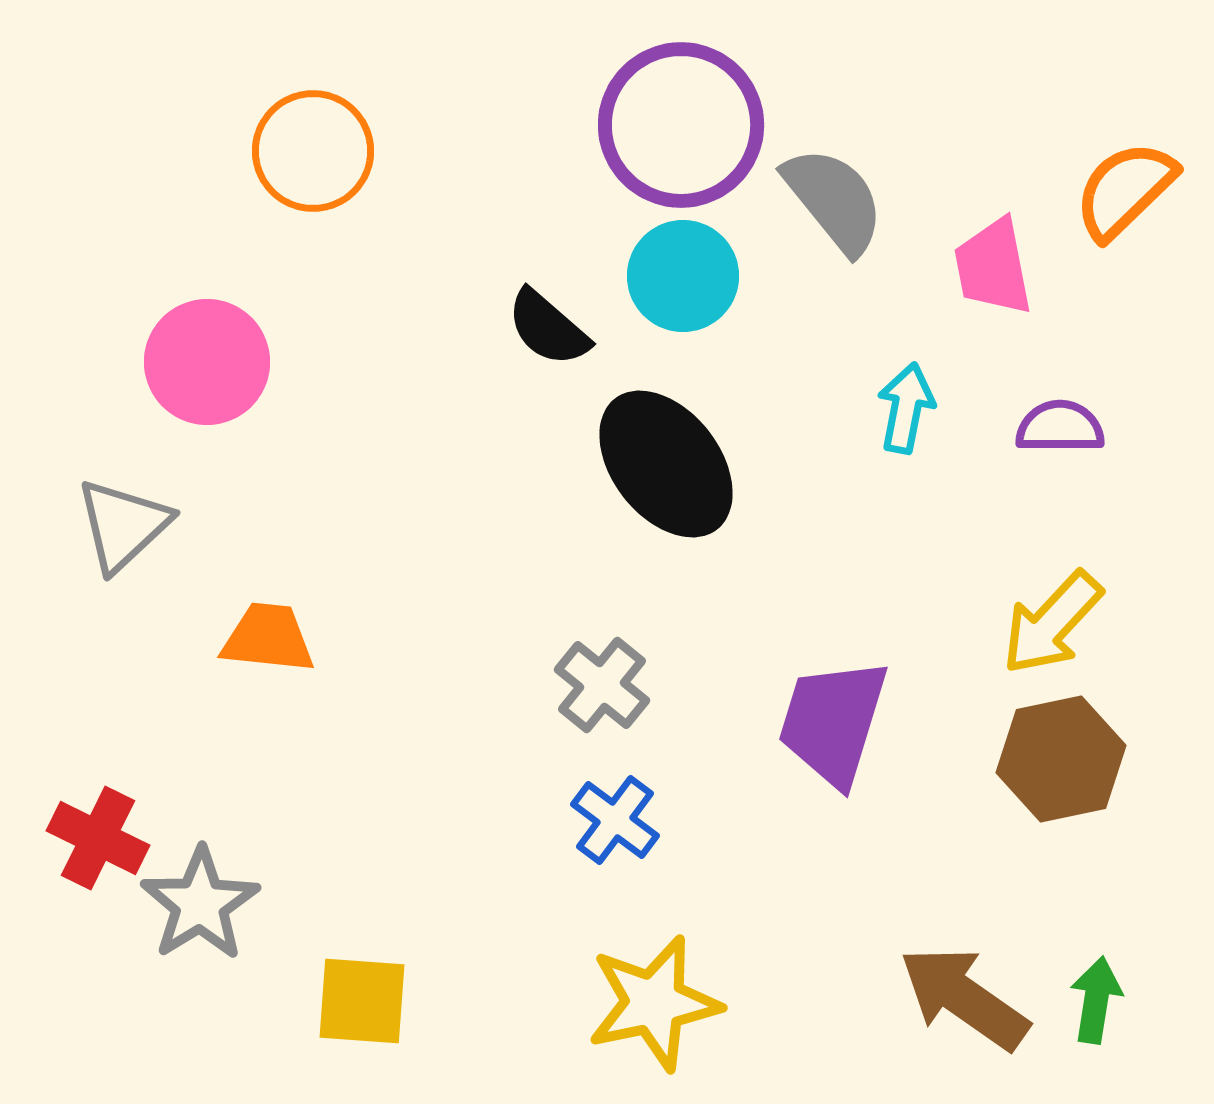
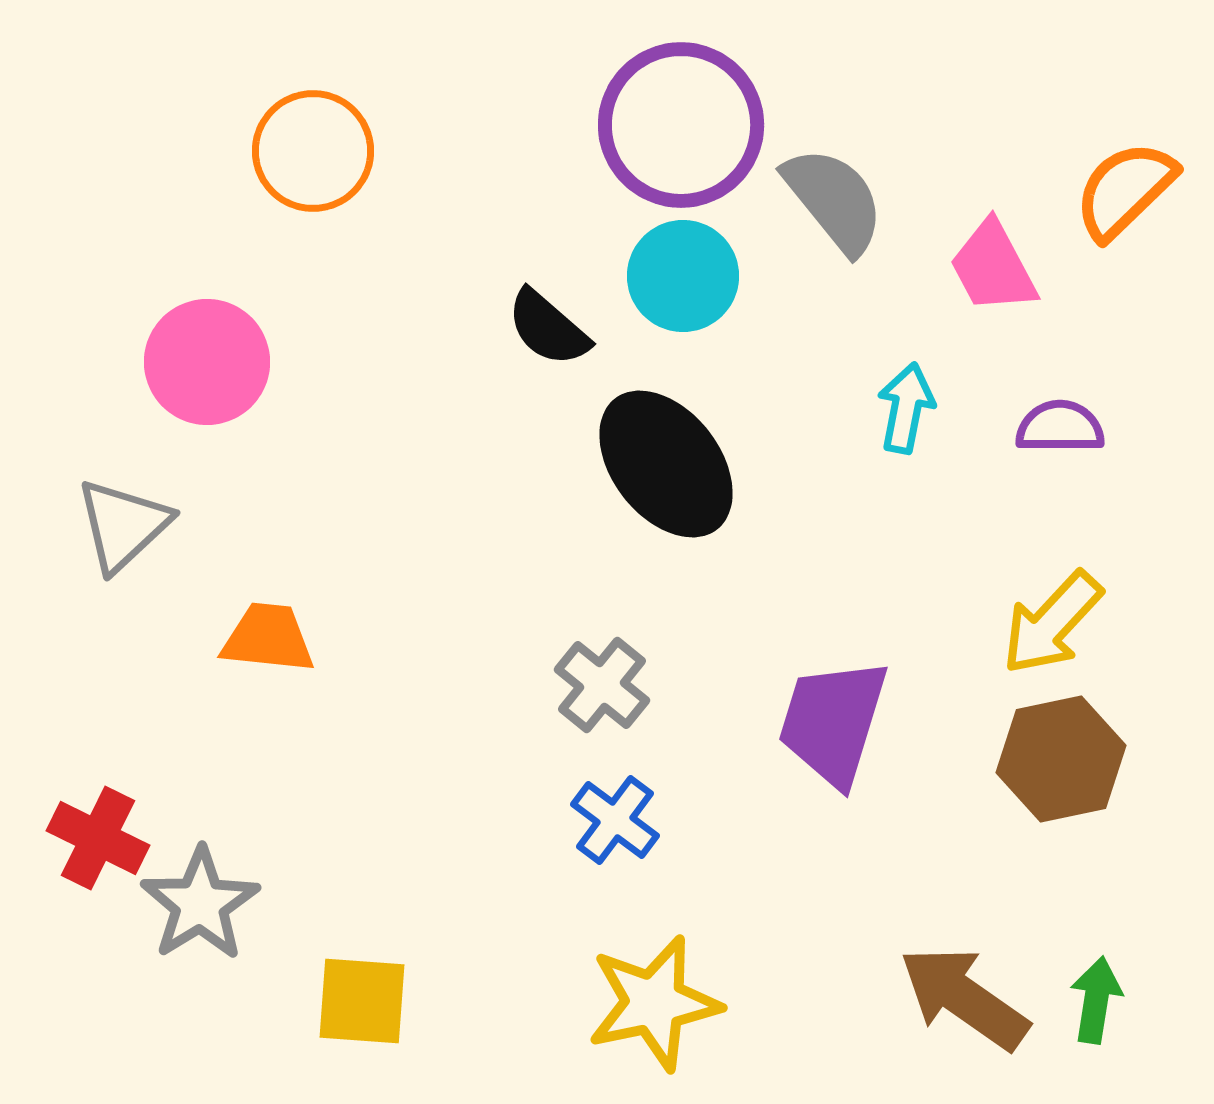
pink trapezoid: rotated 17 degrees counterclockwise
